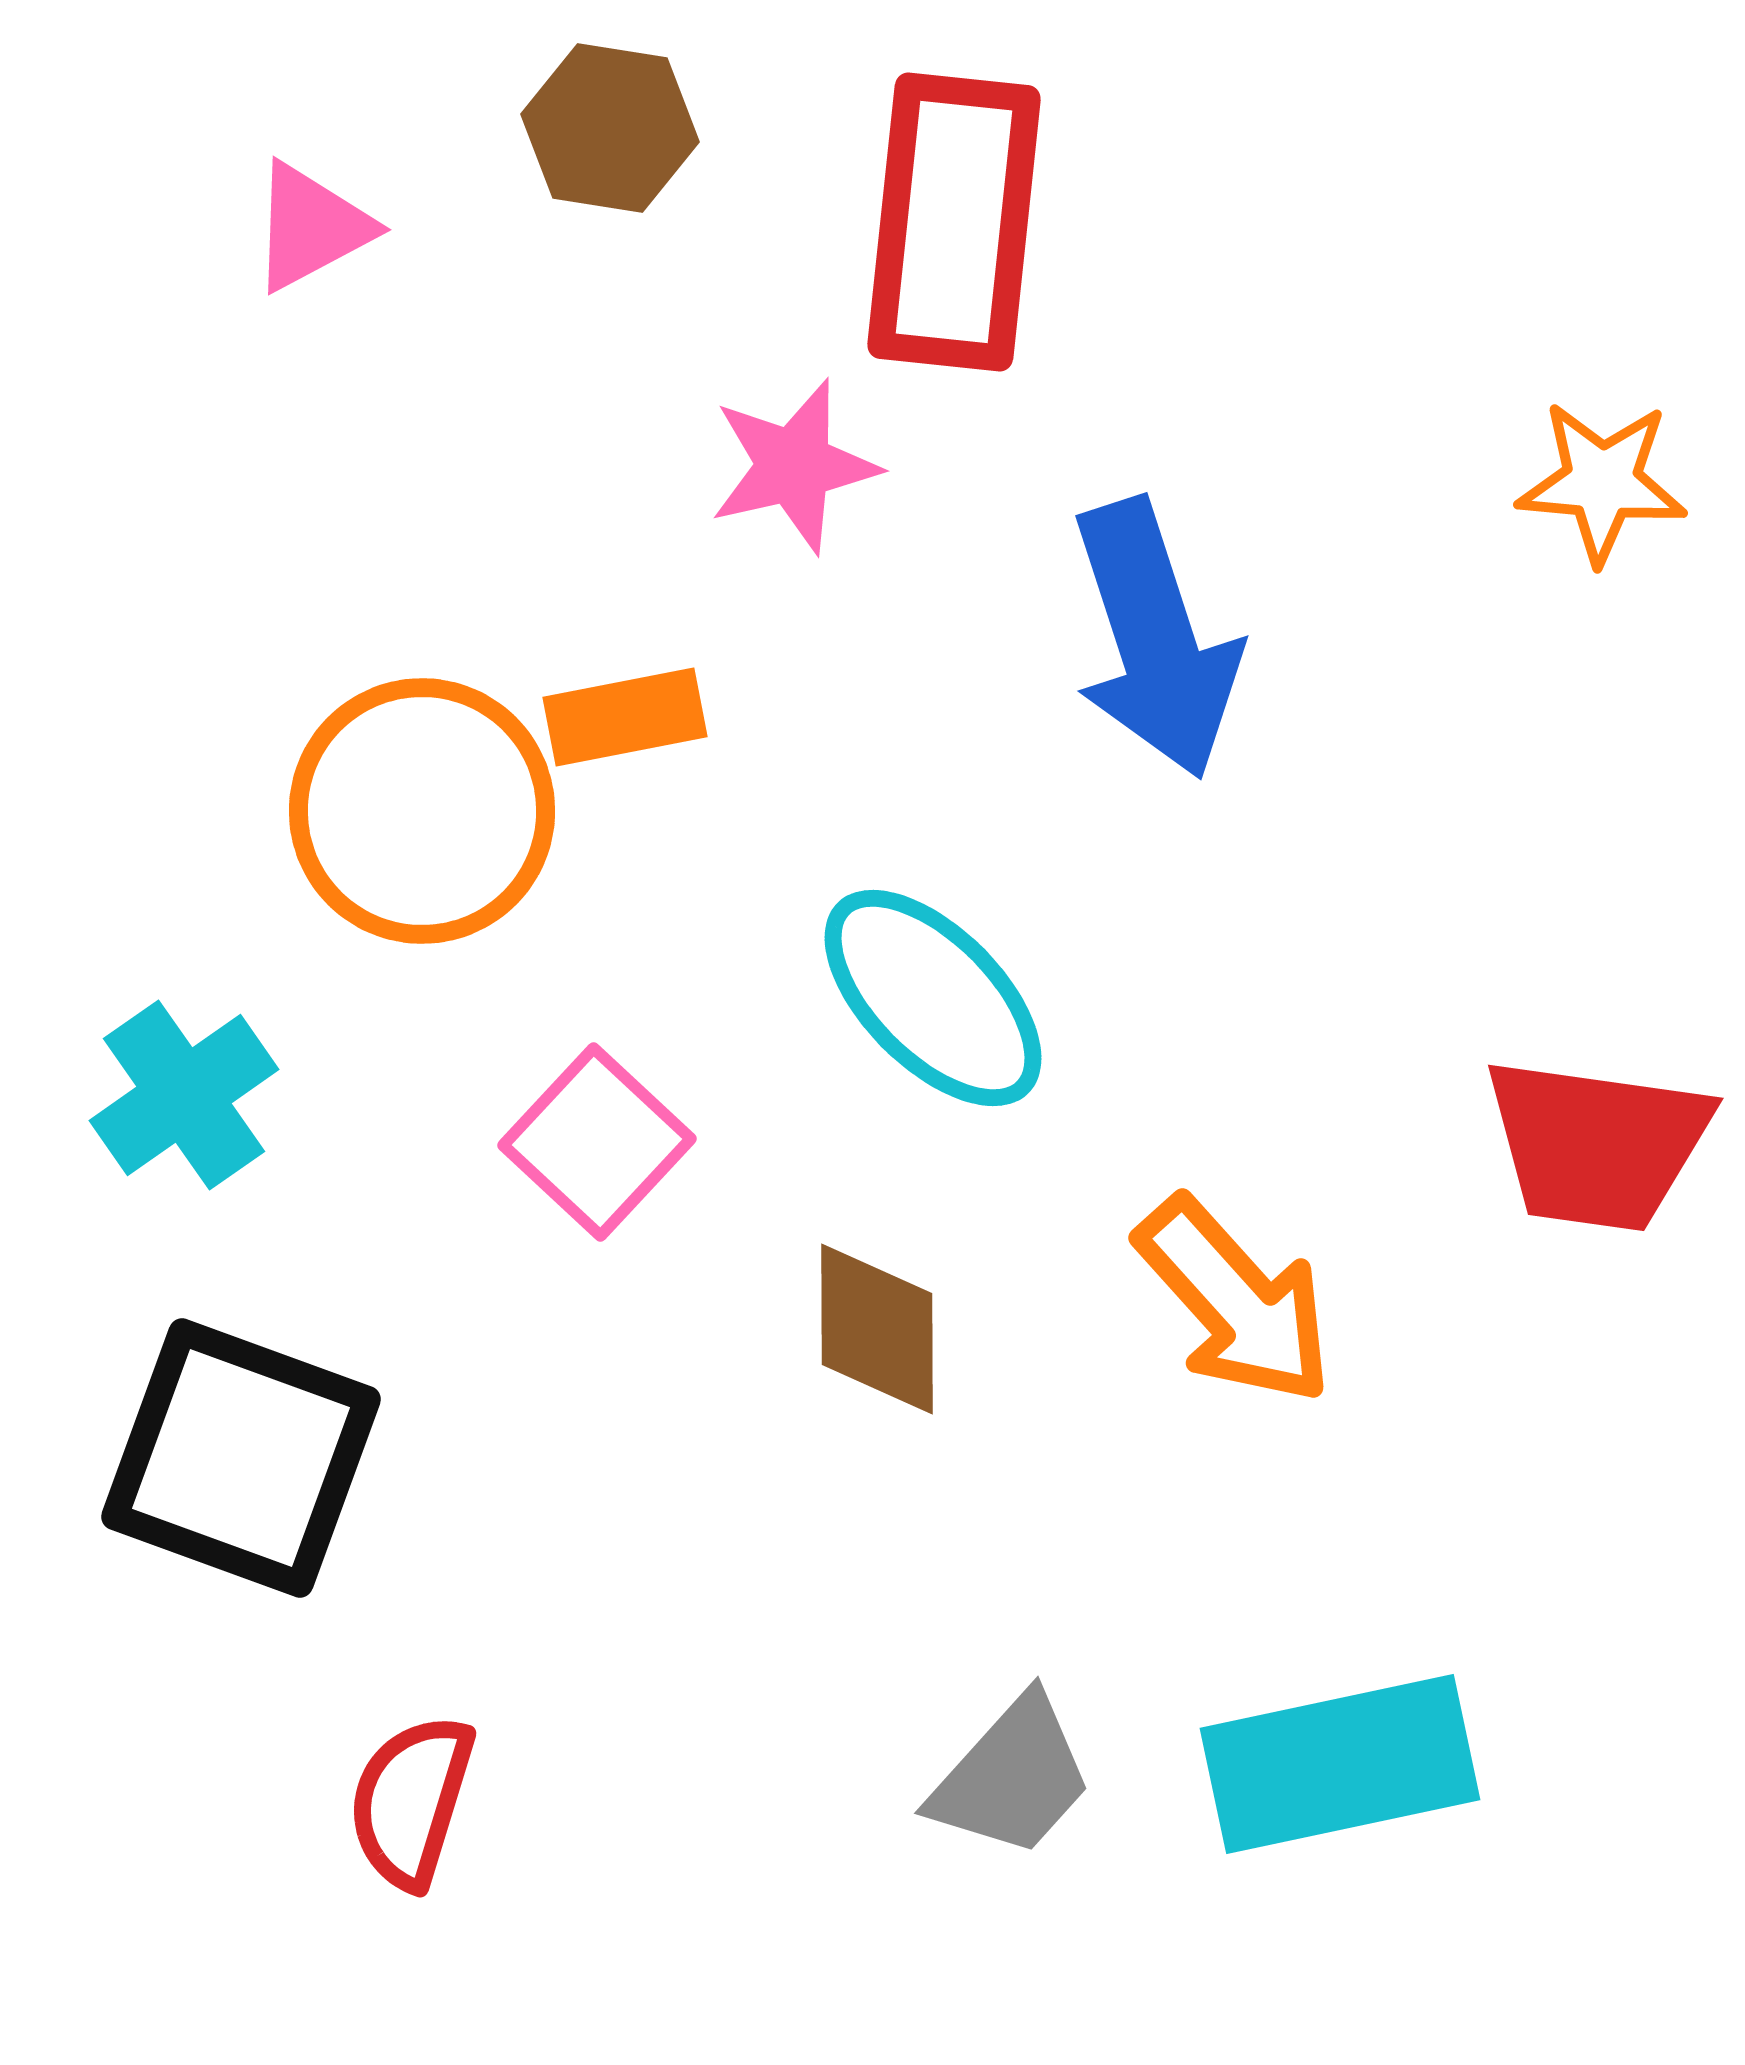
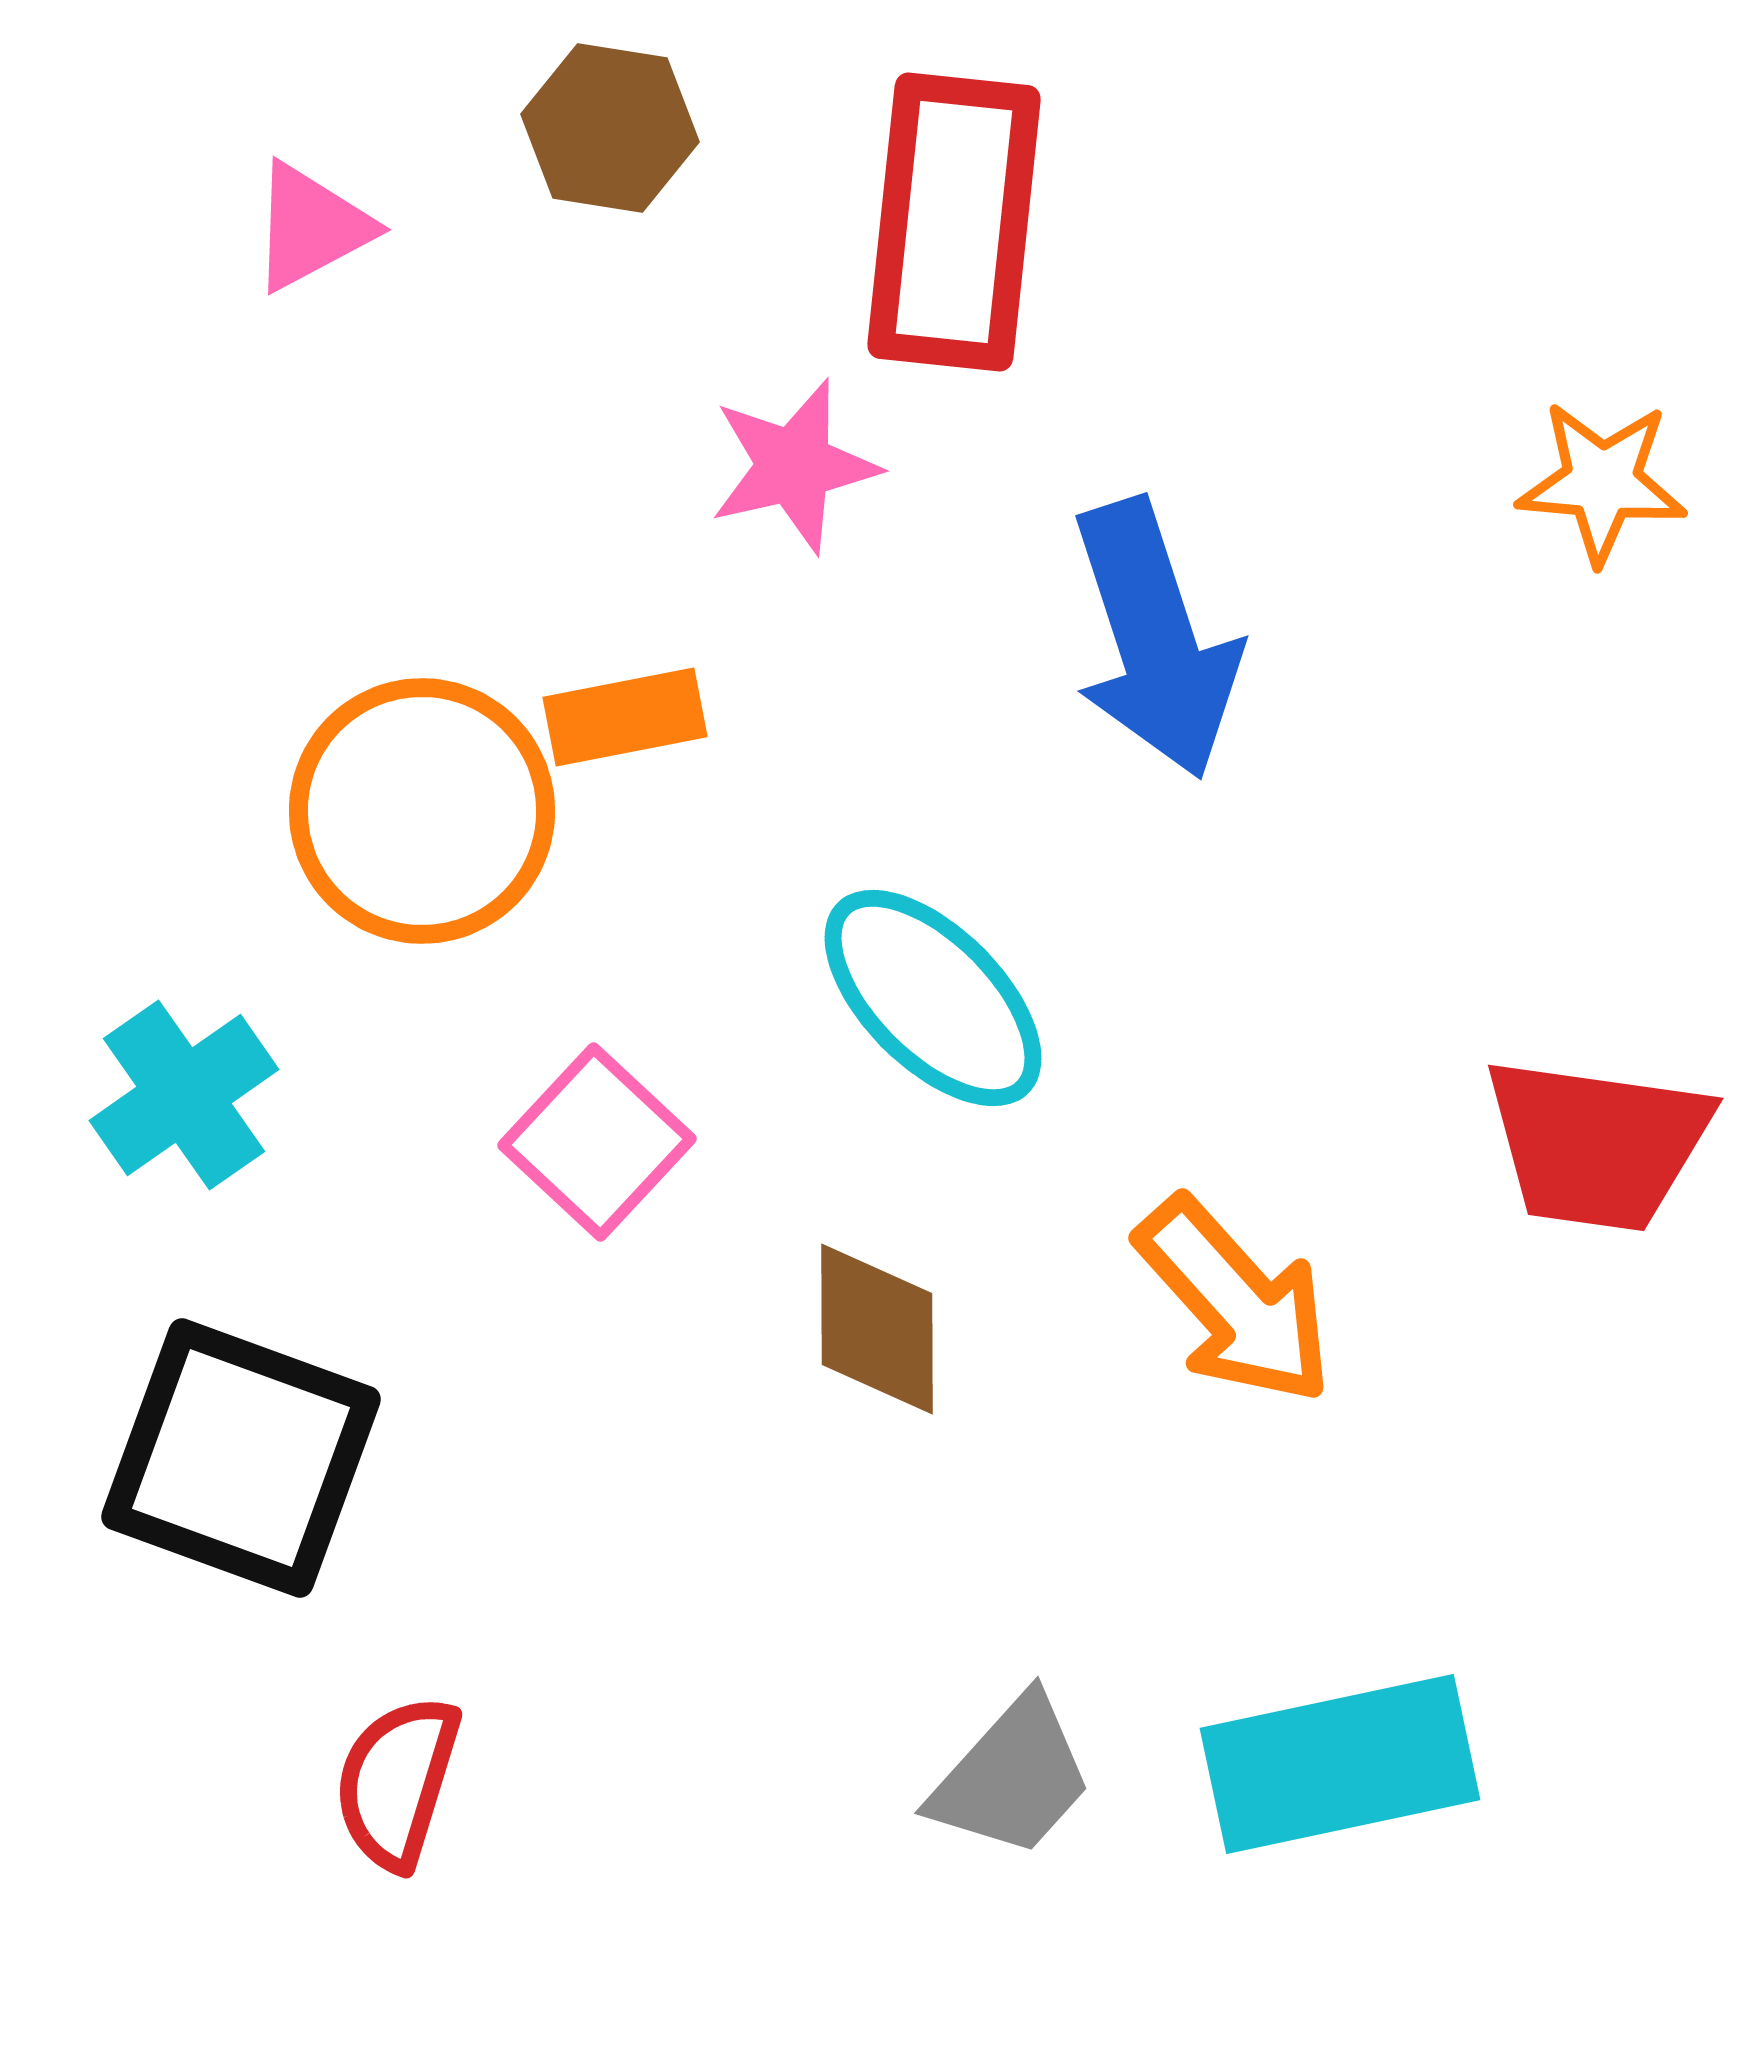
red semicircle: moved 14 px left, 19 px up
